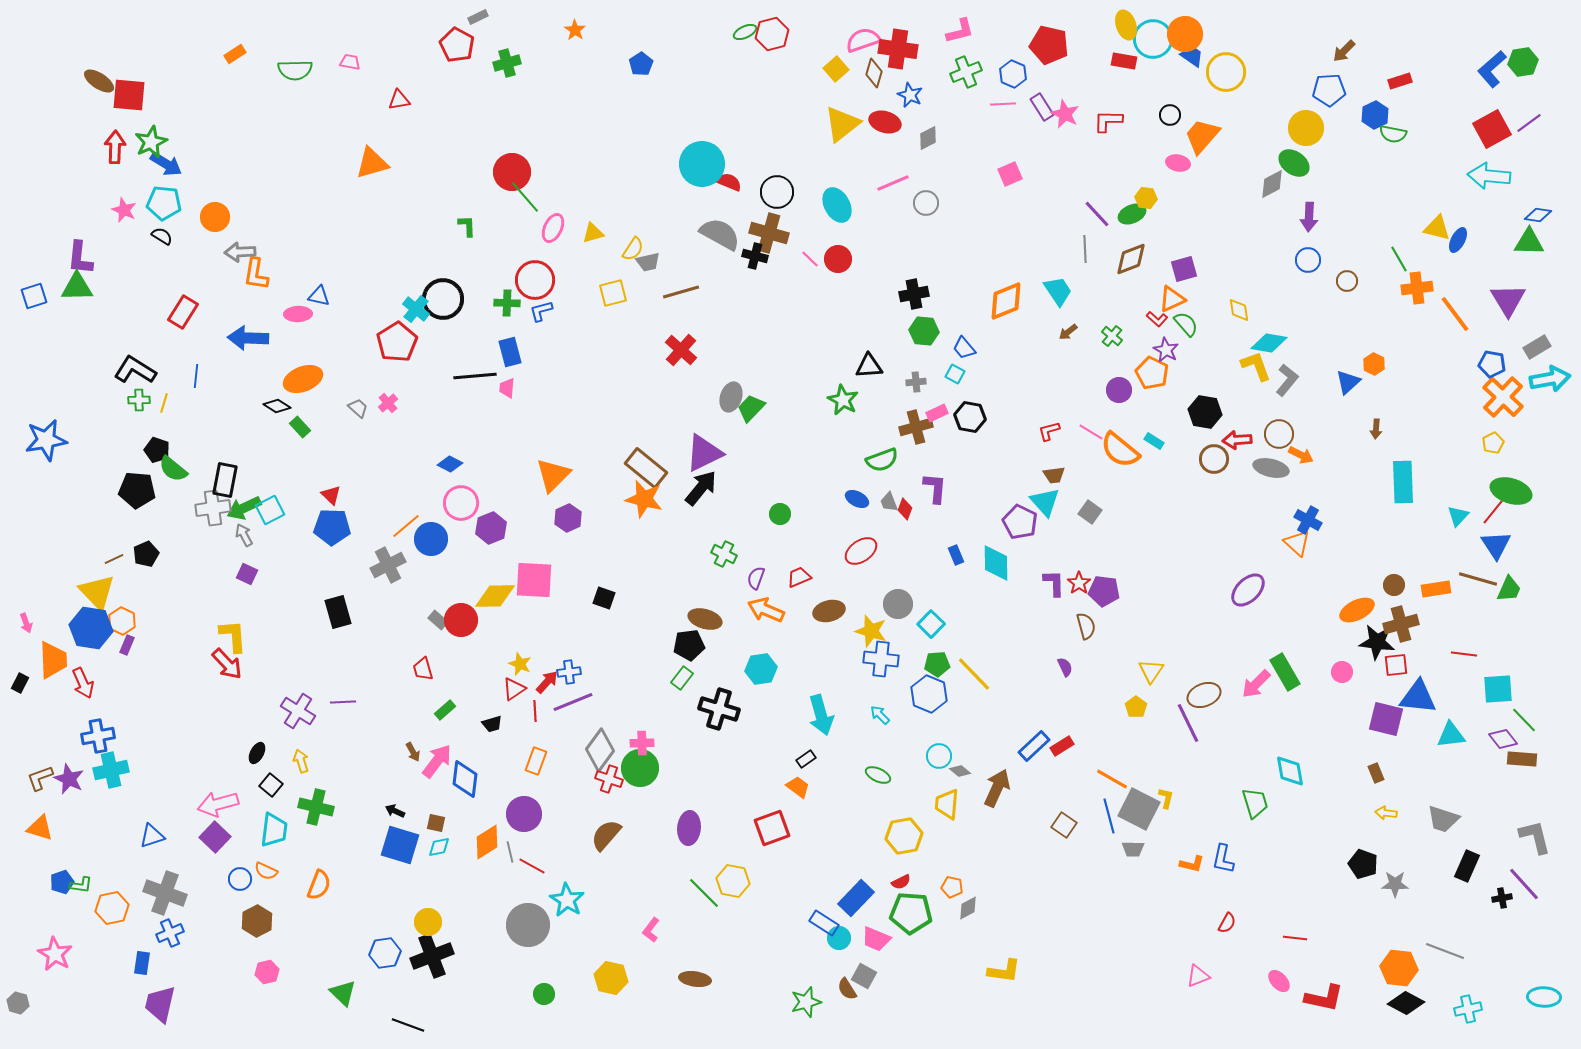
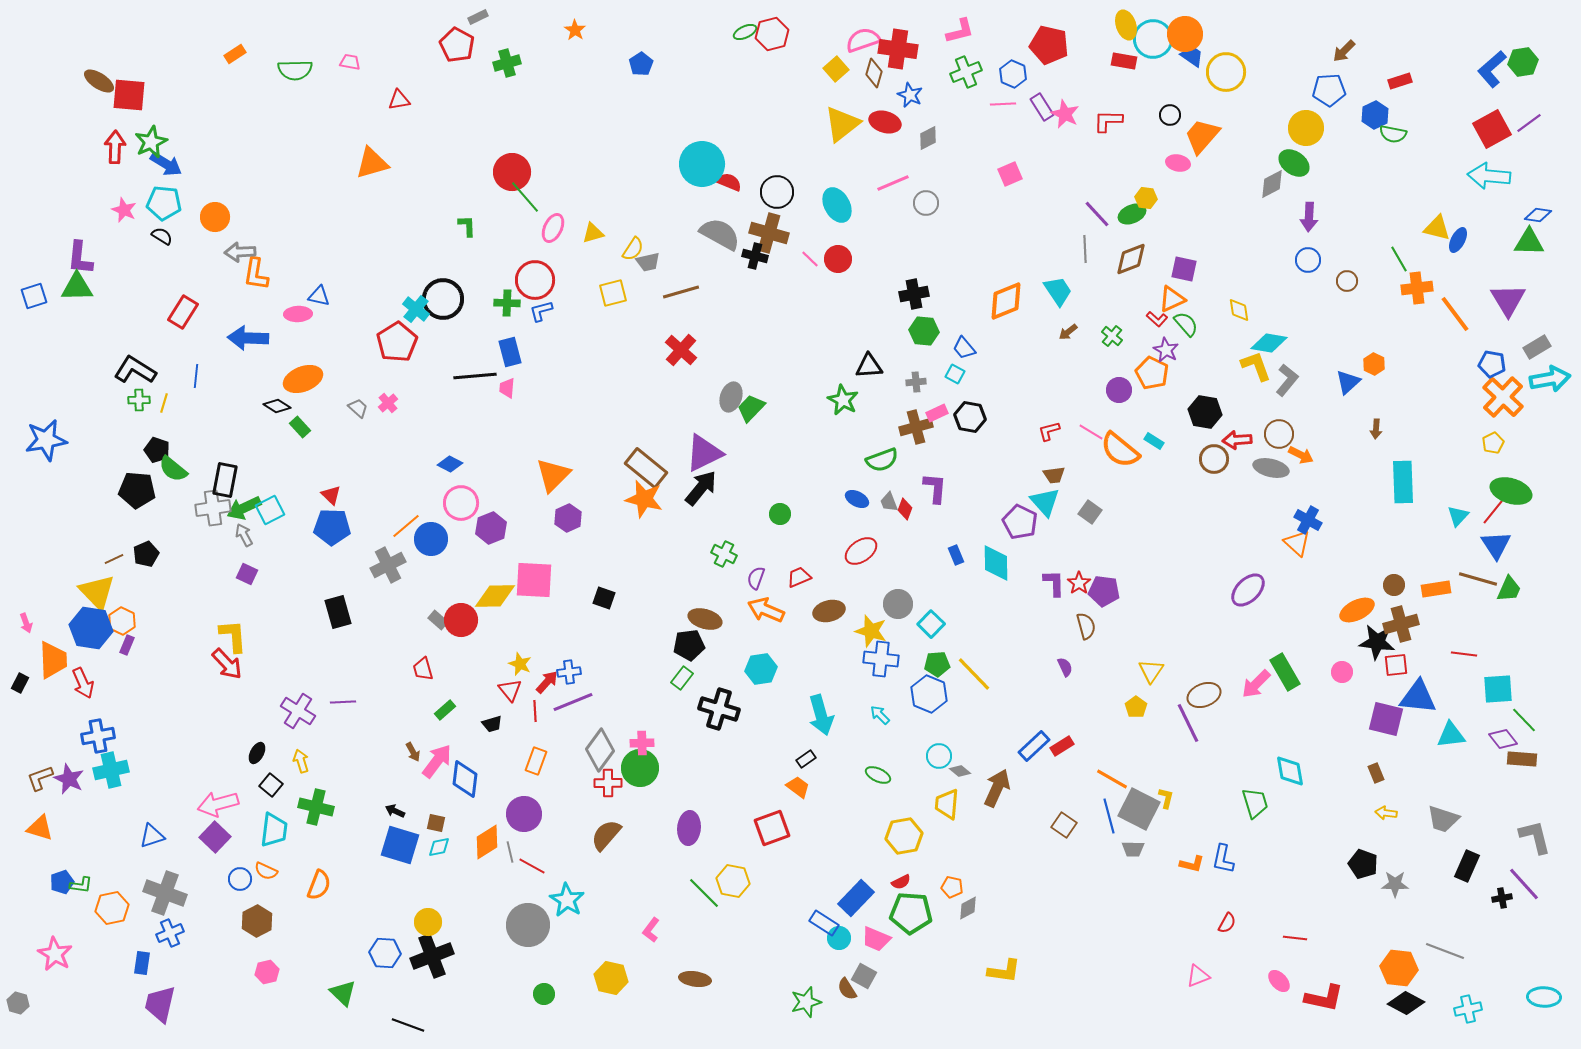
purple square at (1184, 269): rotated 28 degrees clockwise
red triangle at (514, 689): moved 4 px left, 1 px down; rotated 35 degrees counterclockwise
red cross at (609, 779): moved 1 px left, 4 px down; rotated 20 degrees counterclockwise
blue hexagon at (385, 953): rotated 12 degrees clockwise
